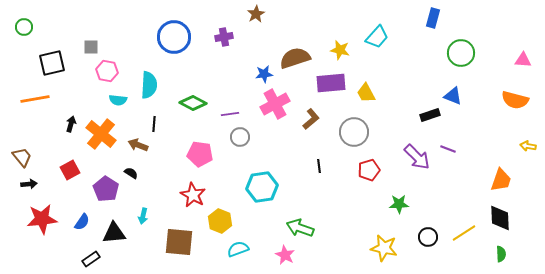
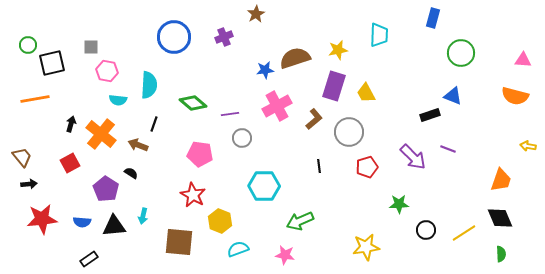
green circle at (24, 27): moved 4 px right, 18 px down
purple cross at (224, 37): rotated 12 degrees counterclockwise
cyan trapezoid at (377, 37): moved 2 px right, 2 px up; rotated 40 degrees counterclockwise
yellow star at (340, 50): moved 2 px left; rotated 24 degrees counterclockwise
blue star at (264, 74): moved 1 px right, 4 px up
purple rectangle at (331, 83): moved 3 px right, 3 px down; rotated 68 degrees counterclockwise
orange semicircle at (515, 100): moved 4 px up
green diamond at (193, 103): rotated 12 degrees clockwise
pink cross at (275, 104): moved 2 px right, 2 px down
brown L-shape at (311, 119): moved 3 px right
black line at (154, 124): rotated 14 degrees clockwise
gray circle at (354, 132): moved 5 px left
gray circle at (240, 137): moved 2 px right, 1 px down
purple arrow at (417, 157): moved 4 px left
red square at (70, 170): moved 7 px up
red pentagon at (369, 170): moved 2 px left, 3 px up
cyan hexagon at (262, 187): moved 2 px right, 1 px up; rotated 8 degrees clockwise
black diamond at (500, 218): rotated 20 degrees counterclockwise
blue semicircle at (82, 222): rotated 60 degrees clockwise
green arrow at (300, 228): moved 7 px up; rotated 44 degrees counterclockwise
black triangle at (114, 233): moved 7 px up
black circle at (428, 237): moved 2 px left, 7 px up
yellow star at (384, 248): moved 18 px left, 1 px up; rotated 20 degrees counterclockwise
pink star at (285, 255): rotated 18 degrees counterclockwise
black rectangle at (91, 259): moved 2 px left
